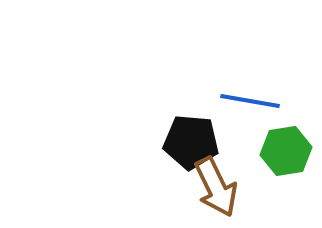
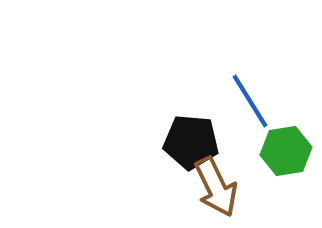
blue line: rotated 48 degrees clockwise
